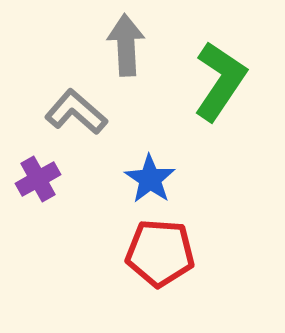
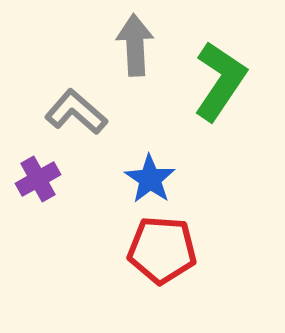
gray arrow: moved 9 px right
red pentagon: moved 2 px right, 3 px up
